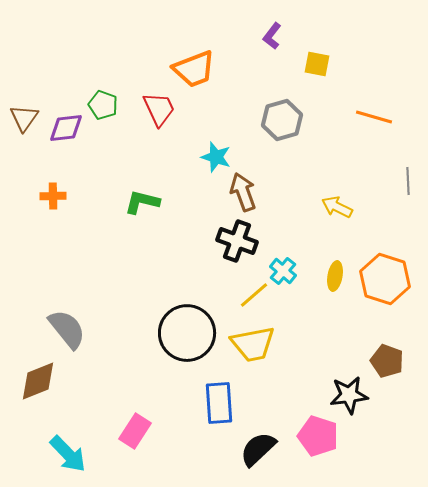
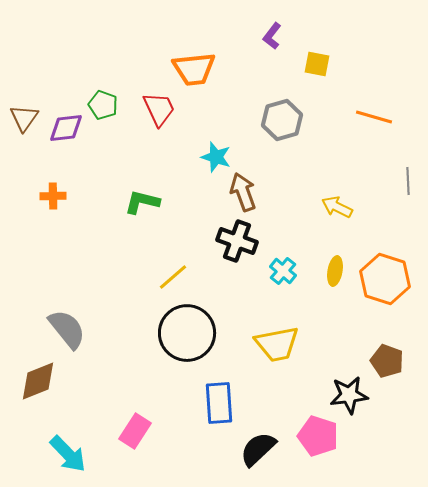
orange trapezoid: rotated 15 degrees clockwise
yellow ellipse: moved 5 px up
yellow line: moved 81 px left, 18 px up
yellow trapezoid: moved 24 px right
